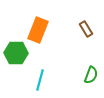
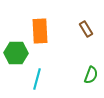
orange rectangle: moved 2 px right, 1 px down; rotated 25 degrees counterclockwise
cyan line: moved 3 px left, 1 px up
